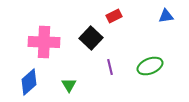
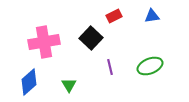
blue triangle: moved 14 px left
pink cross: rotated 12 degrees counterclockwise
